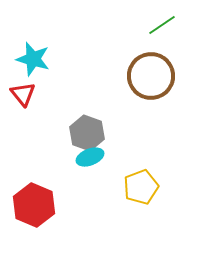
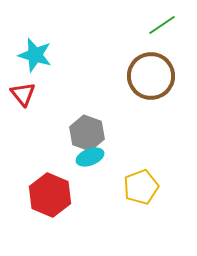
cyan star: moved 2 px right, 4 px up
red hexagon: moved 16 px right, 10 px up
